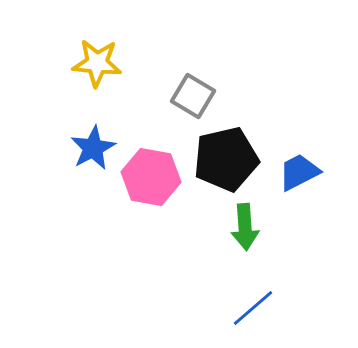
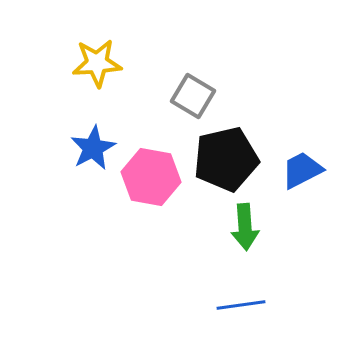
yellow star: rotated 9 degrees counterclockwise
blue trapezoid: moved 3 px right, 2 px up
blue line: moved 12 px left, 3 px up; rotated 33 degrees clockwise
